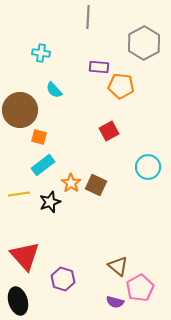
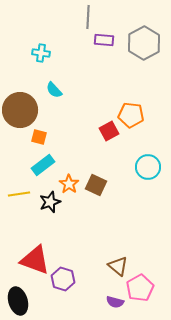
purple rectangle: moved 5 px right, 27 px up
orange pentagon: moved 10 px right, 29 px down
orange star: moved 2 px left, 1 px down
red triangle: moved 10 px right, 4 px down; rotated 28 degrees counterclockwise
